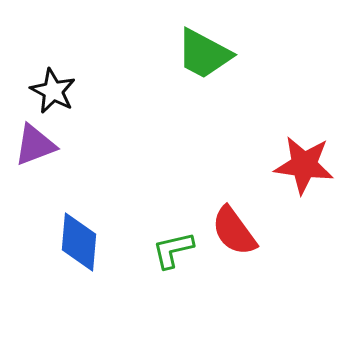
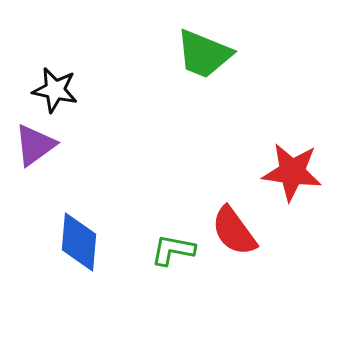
green trapezoid: rotated 6 degrees counterclockwise
black star: moved 2 px right, 1 px up; rotated 15 degrees counterclockwise
purple triangle: rotated 15 degrees counterclockwise
red star: moved 12 px left, 7 px down
green L-shape: rotated 24 degrees clockwise
